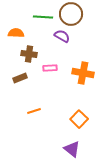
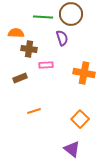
purple semicircle: moved 2 px down; rotated 42 degrees clockwise
brown cross: moved 5 px up
pink rectangle: moved 4 px left, 3 px up
orange cross: moved 1 px right
orange square: moved 1 px right
